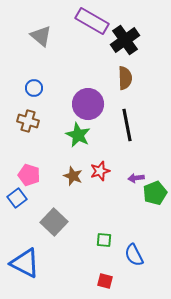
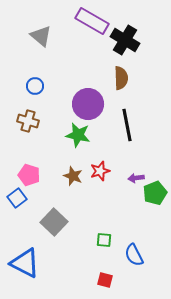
black cross: rotated 24 degrees counterclockwise
brown semicircle: moved 4 px left
blue circle: moved 1 px right, 2 px up
green star: rotated 15 degrees counterclockwise
red square: moved 1 px up
